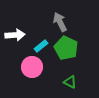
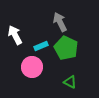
white arrow: rotated 114 degrees counterclockwise
cyan rectangle: rotated 16 degrees clockwise
